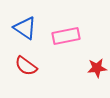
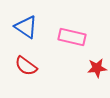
blue triangle: moved 1 px right, 1 px up
pink rectangle: moved 6 px right, 1 px down; rotated 24 degrees clockwise
